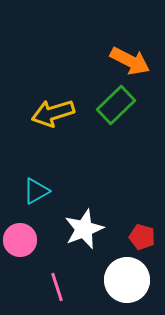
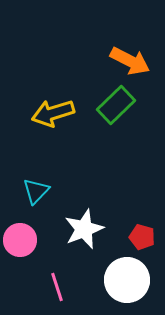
cyan triangle: rotated 16 degrees counterclockwise
